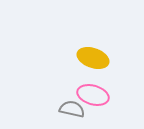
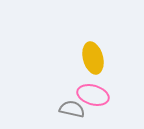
yellow ellipse: rotated 56 degrees clockwise
